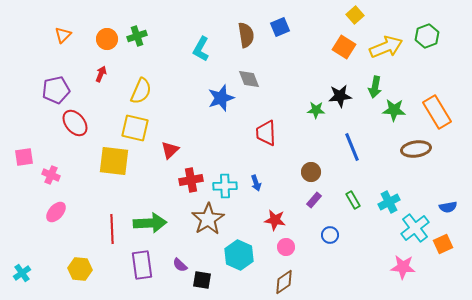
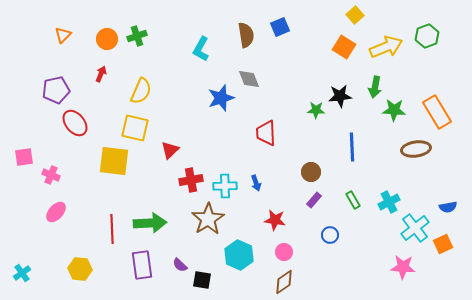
blue line at (352, 147): rotated 20 degrees clockwise
pink circle at (286, 247): moved 2 px left, 5 px down
